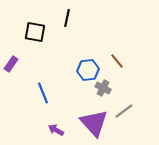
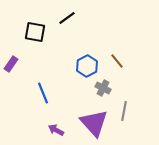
black line: rotated 42 degrees clockwise
blue hexagon: moved 1 px left, 4 px up; rotated 20 degrees counterclockwise
gray line: rotated 42 degrees counterclockwise
